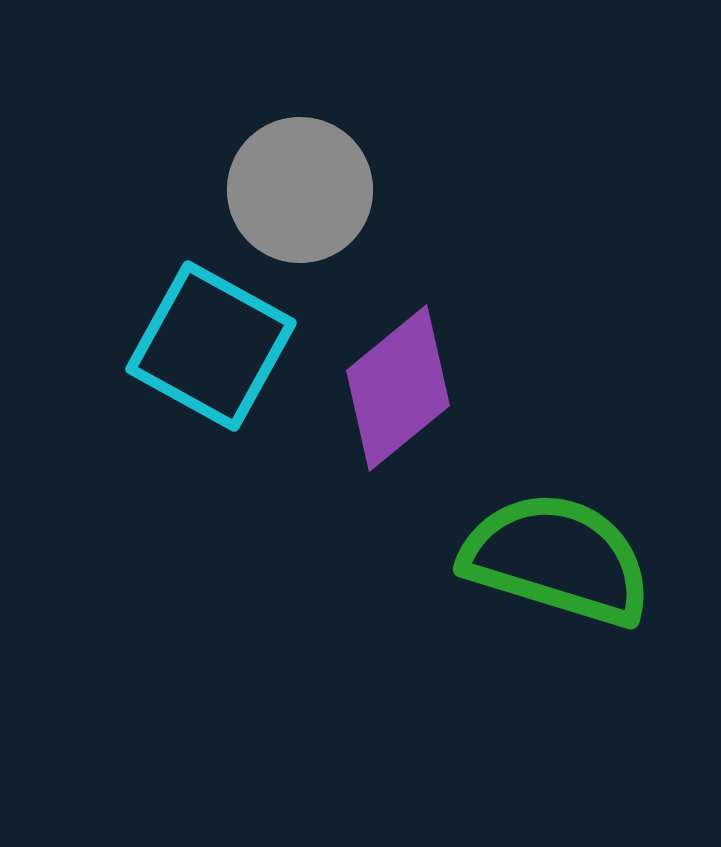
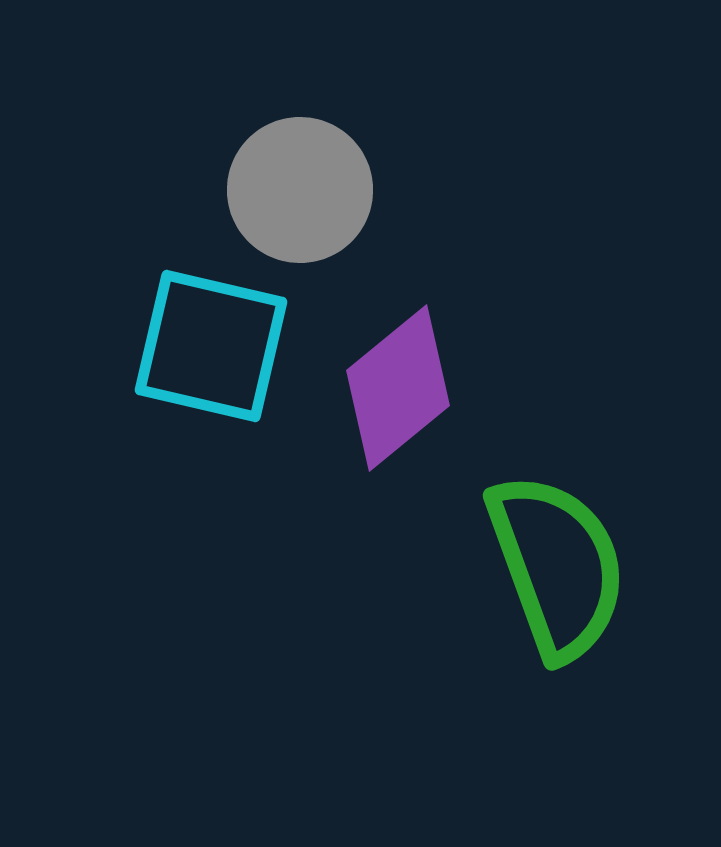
cyan square: rotated 16 degrees counterclockwise
green semicircle: moved 7 px down; rotated 53 degrees clockwise
